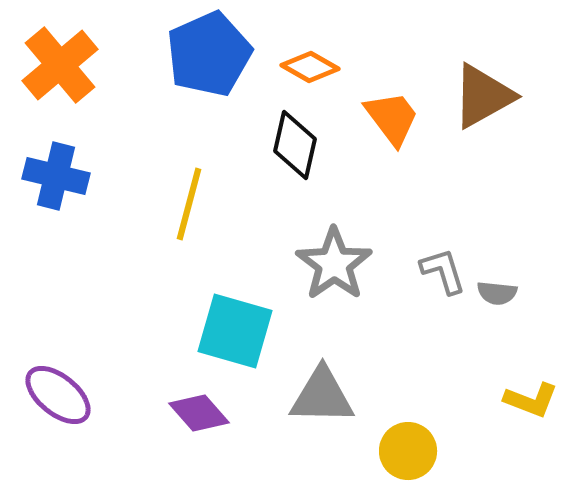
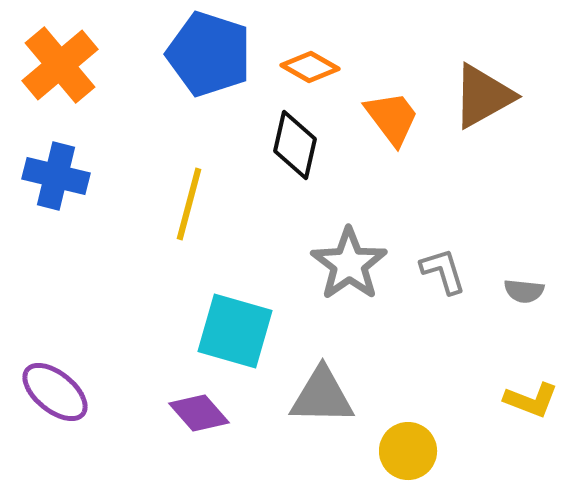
blue pentagon: rotated 30 degrees counterclockwise
gray star: moved 15 px right
gray semicircle: moved 27 px right, 2 px up
purple ellipse: moved 3 px left, 3 px up
